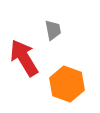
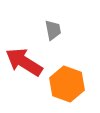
red arrow: moved 4 px down; rotated 27 degrees counterclockwise
